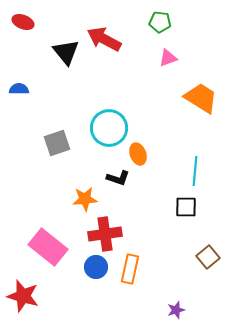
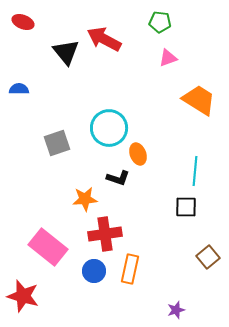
orange trapezoid: moved 2 px left, 2 px down
blue circle: moved 2 px left, 4 px down
